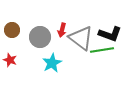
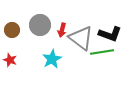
gray circle: moved 12 px up
green line: moved 2 px down
cyan star: moved 4 px up
